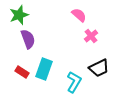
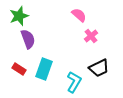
green star: moved 1 px down
red rectangle: moved 3 px left, 3 px up
